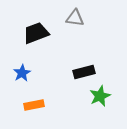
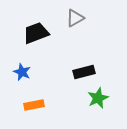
gray triangle: rotated 36 degrees counterclockwise
blue star: moved 1 px up; rotated 18 degrees counterclockwise
green star: moved 2 px left, 2 px down
